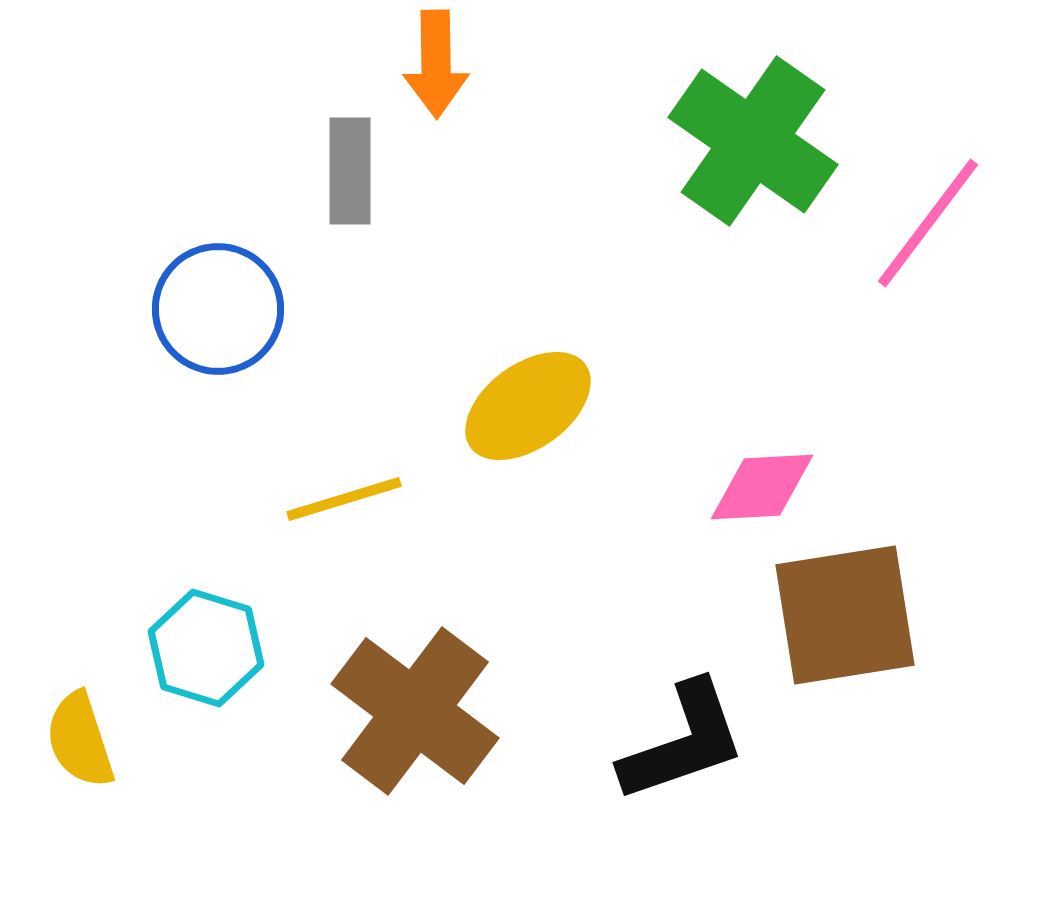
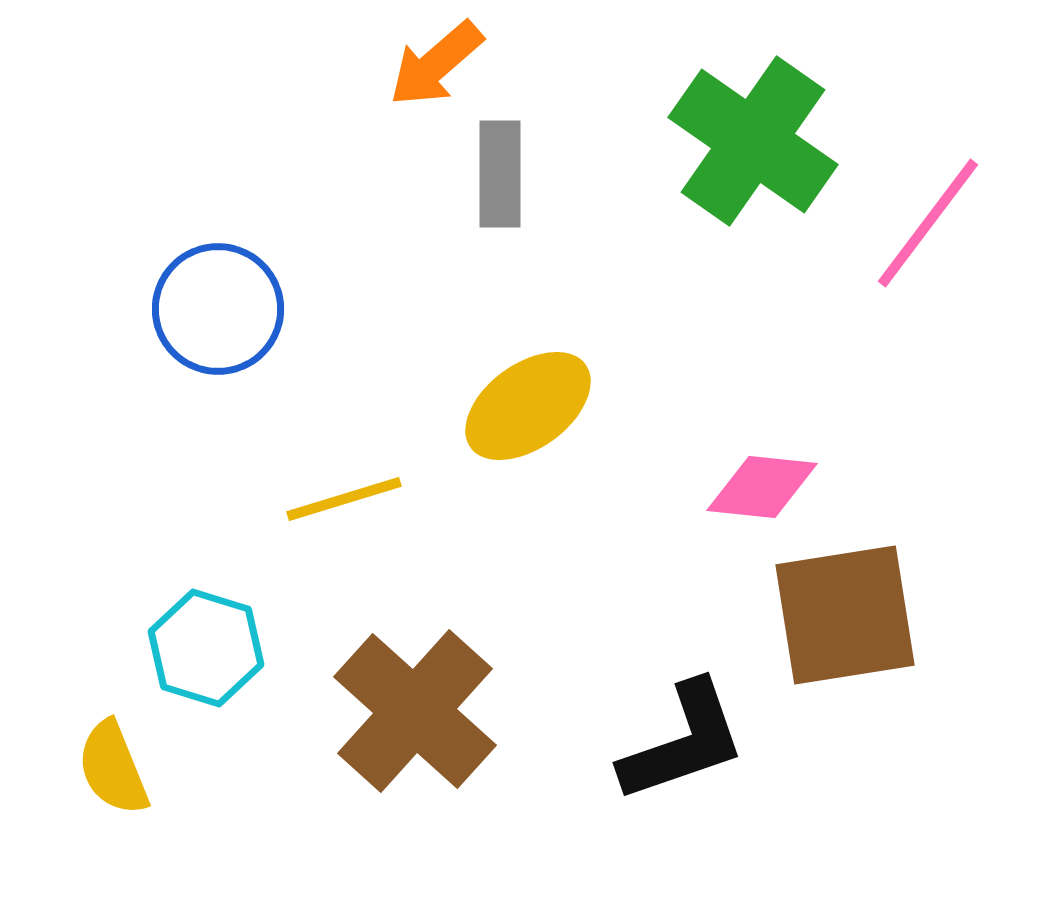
orange arrow: rotated 50 degrees clockwise
gray rectangle: moved 150 px right, 3 px down
pink diamond: rotated 9 degrees clockwise
brown cross: rotated 5 degrees clockwise
yellow semicircle: moved 33 px right, 28 px down; rotated 4 degrees counterclockwise
